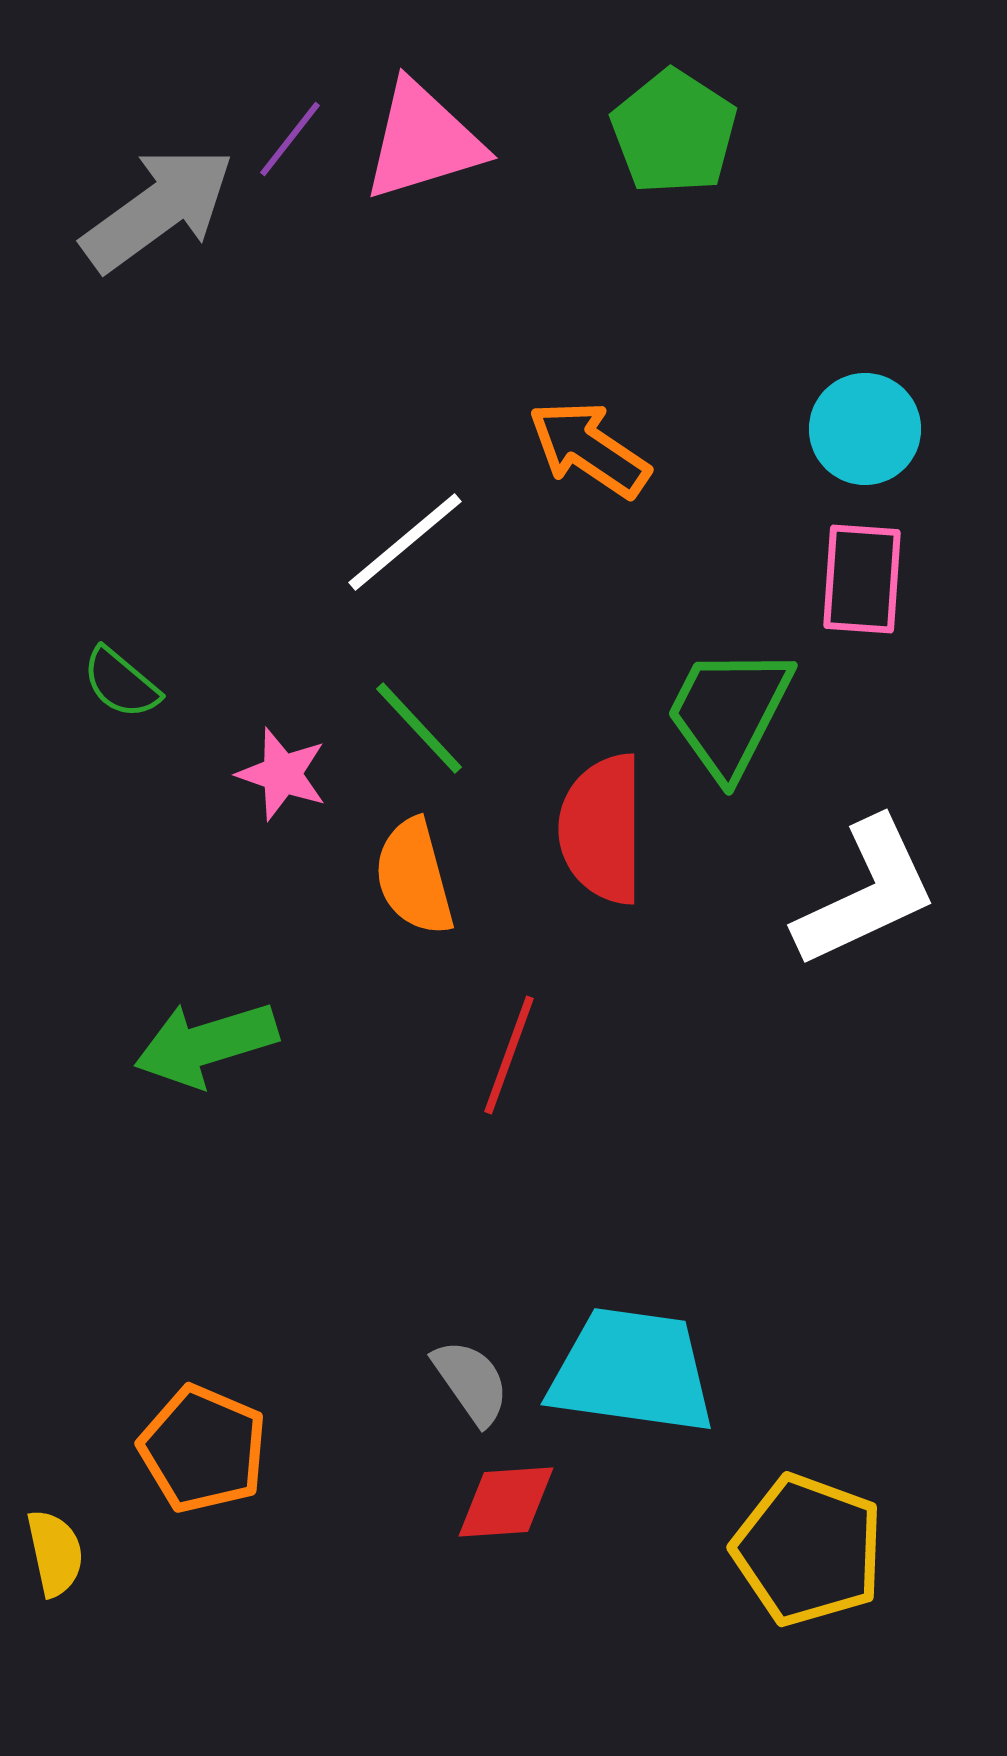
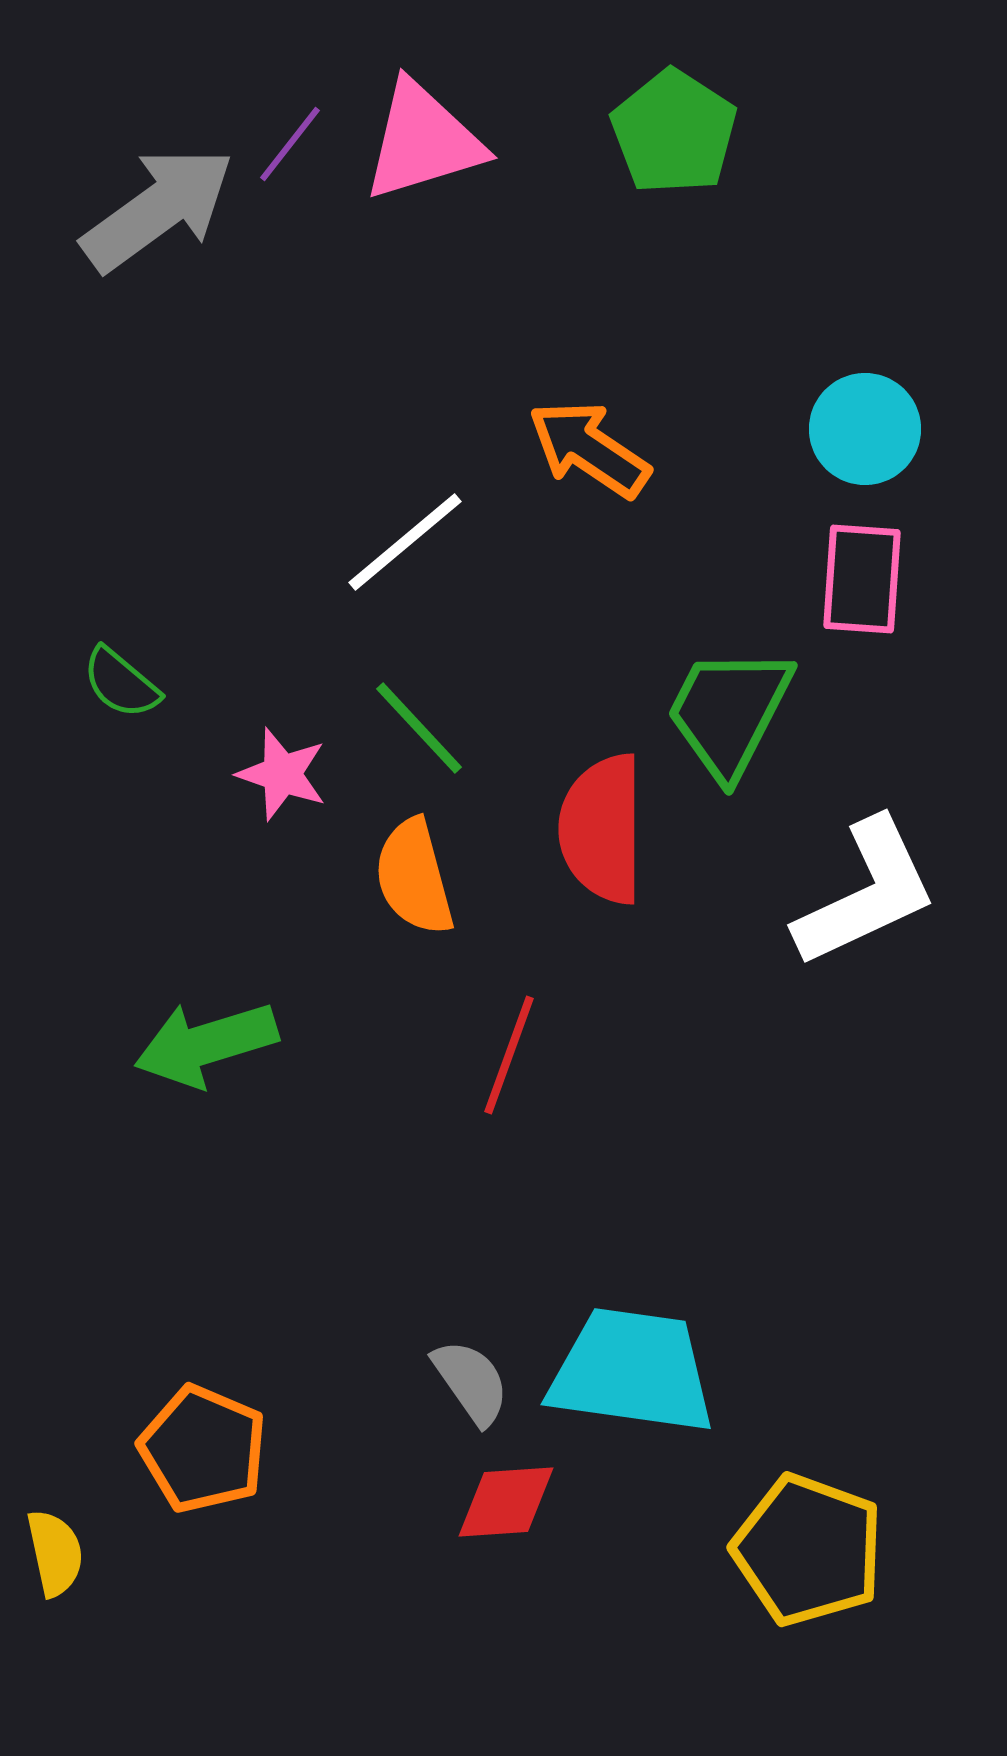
purple line: moved 5 px down
